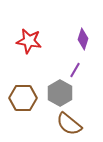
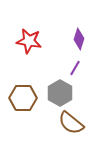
purple diamond: moved 4 px left
purple line: moved 2 px up
brown semicircle: moved 2 px right, 1 px up
